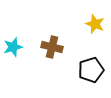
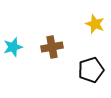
brown cross: rotated 25 degrees counterclockwise
